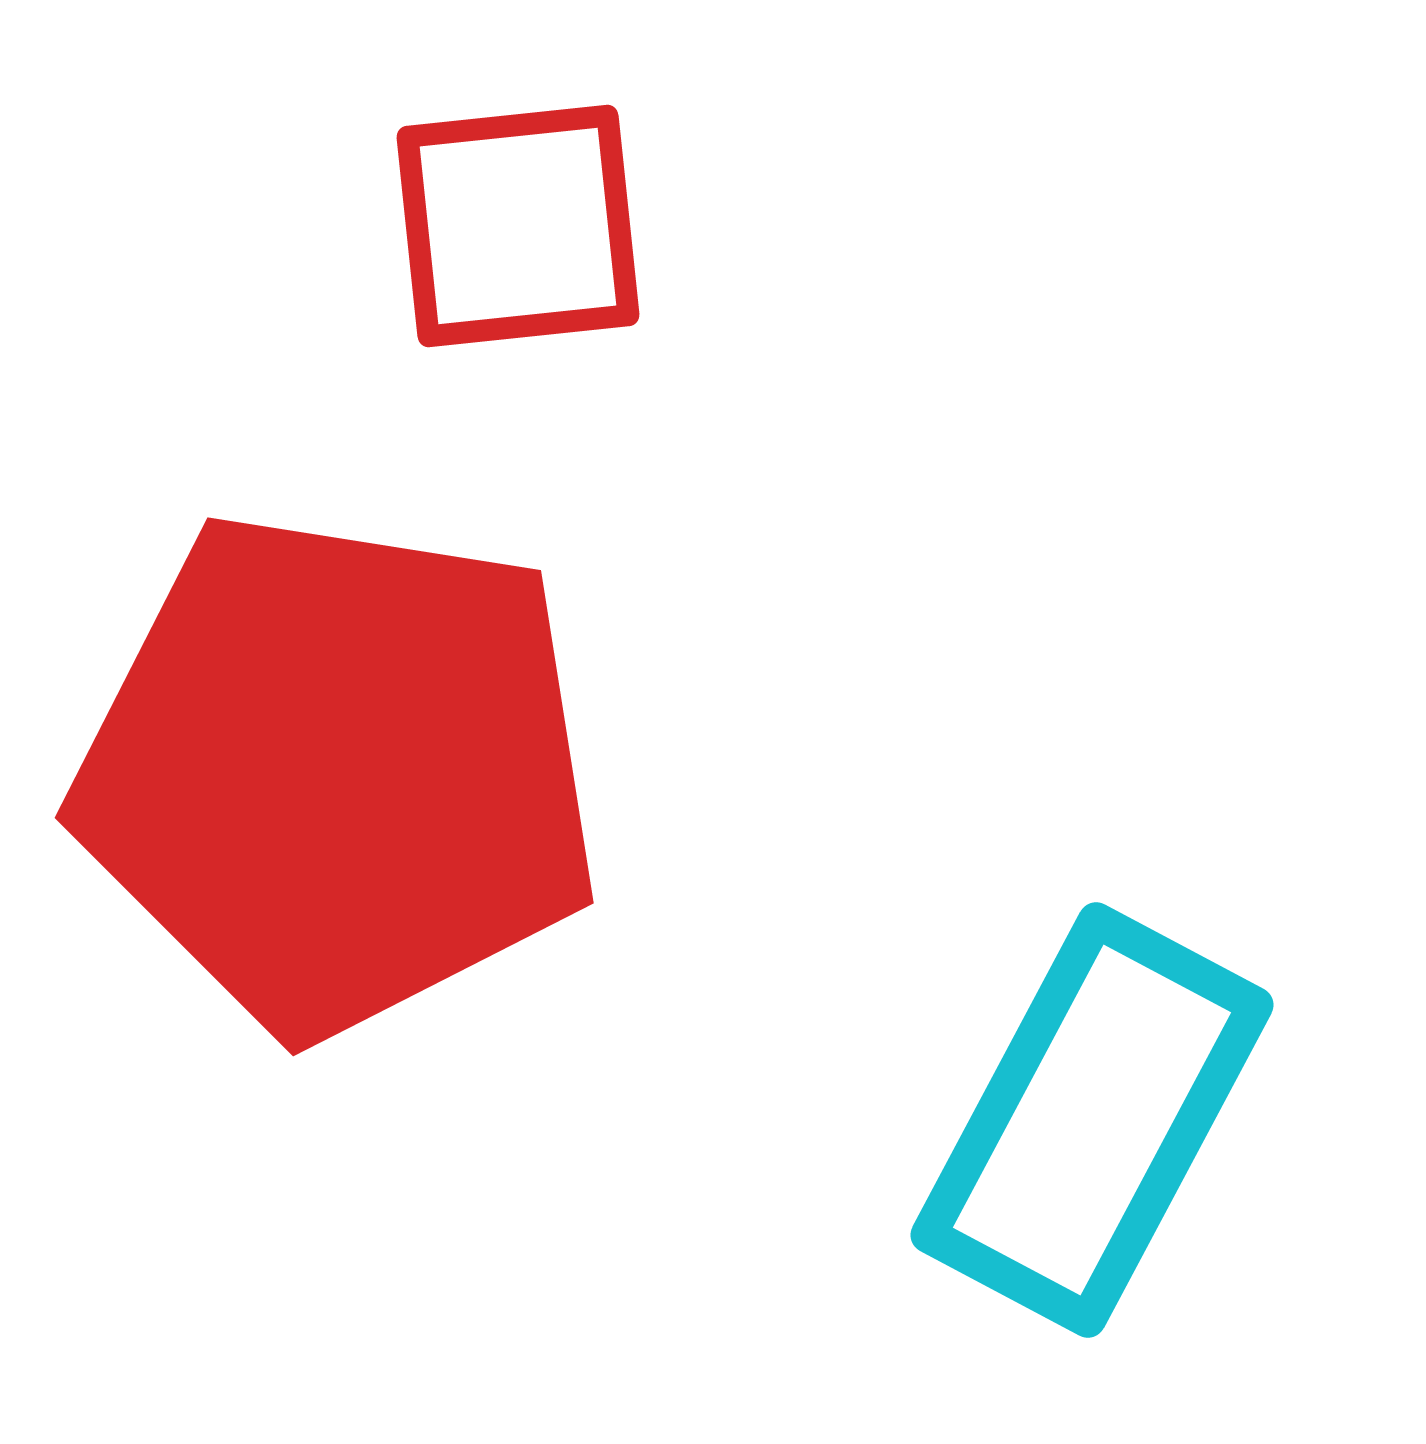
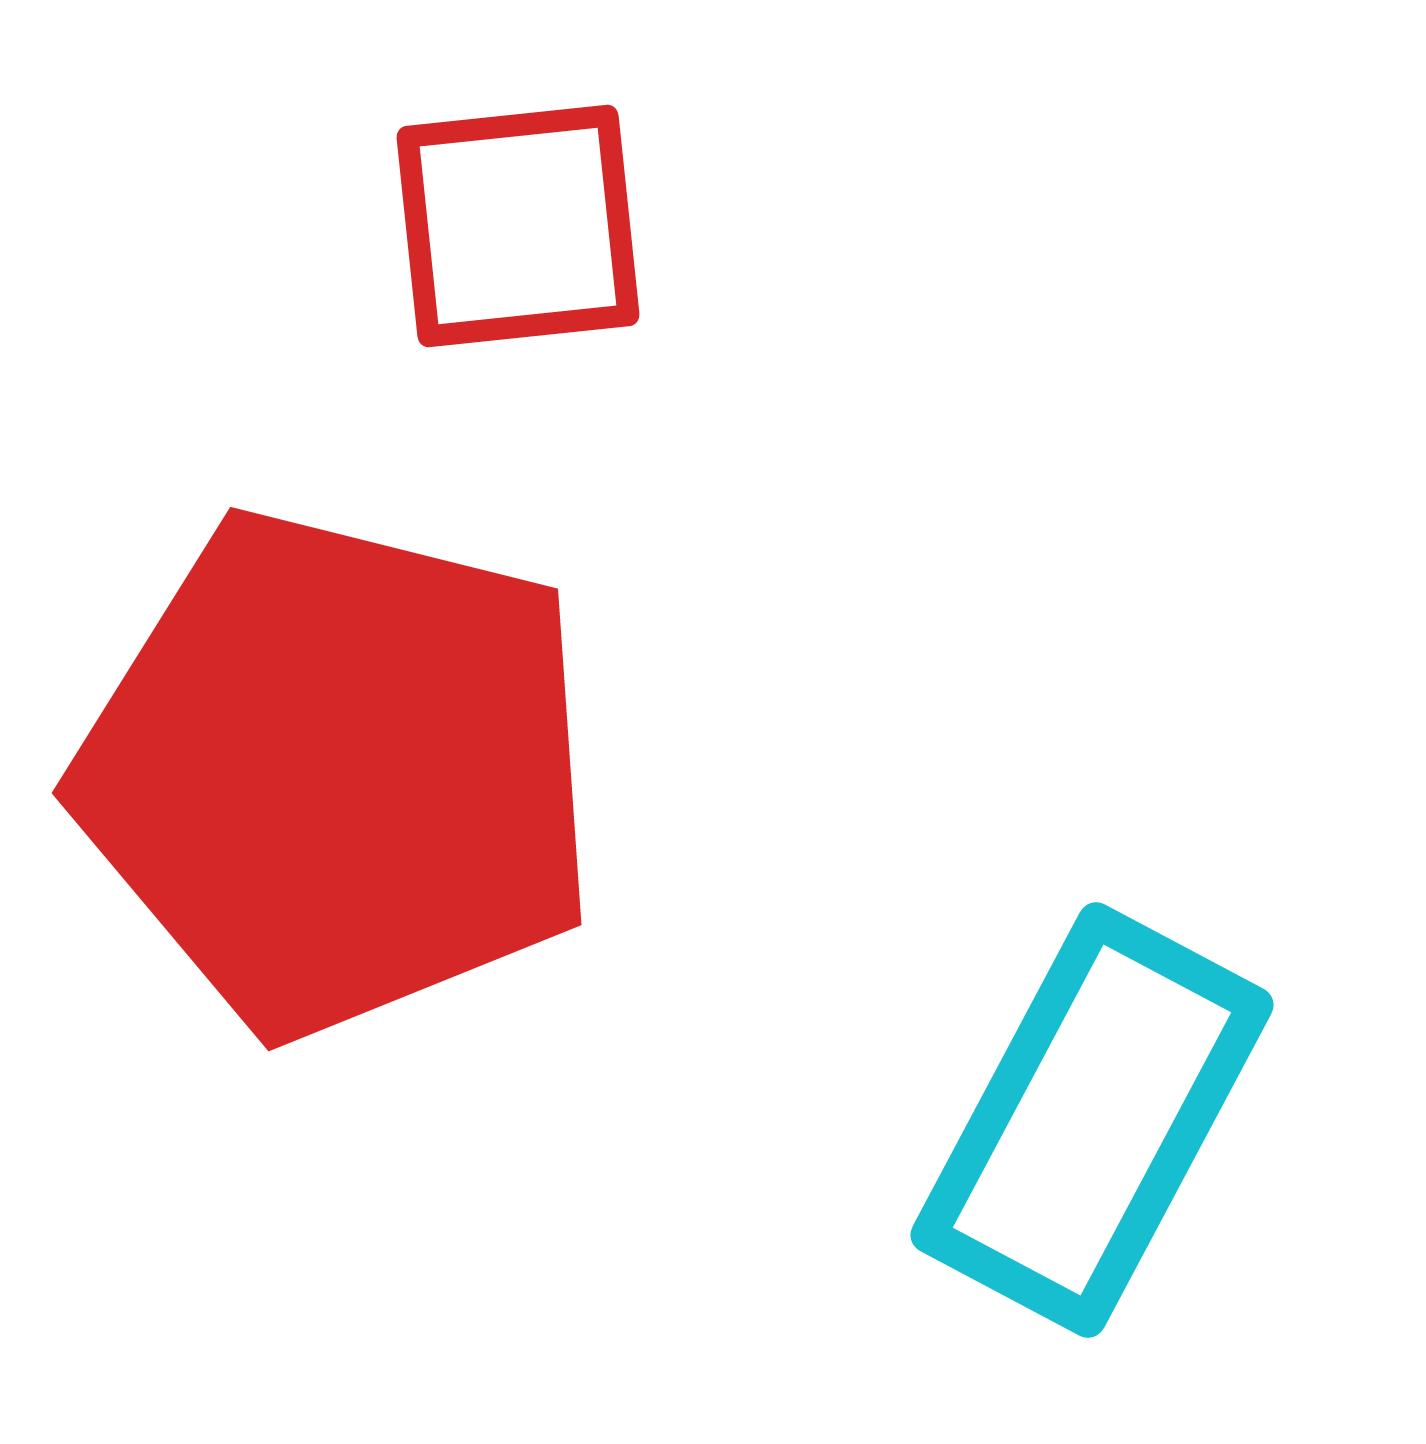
red pentagon: rotated 5 degrees clockwise
